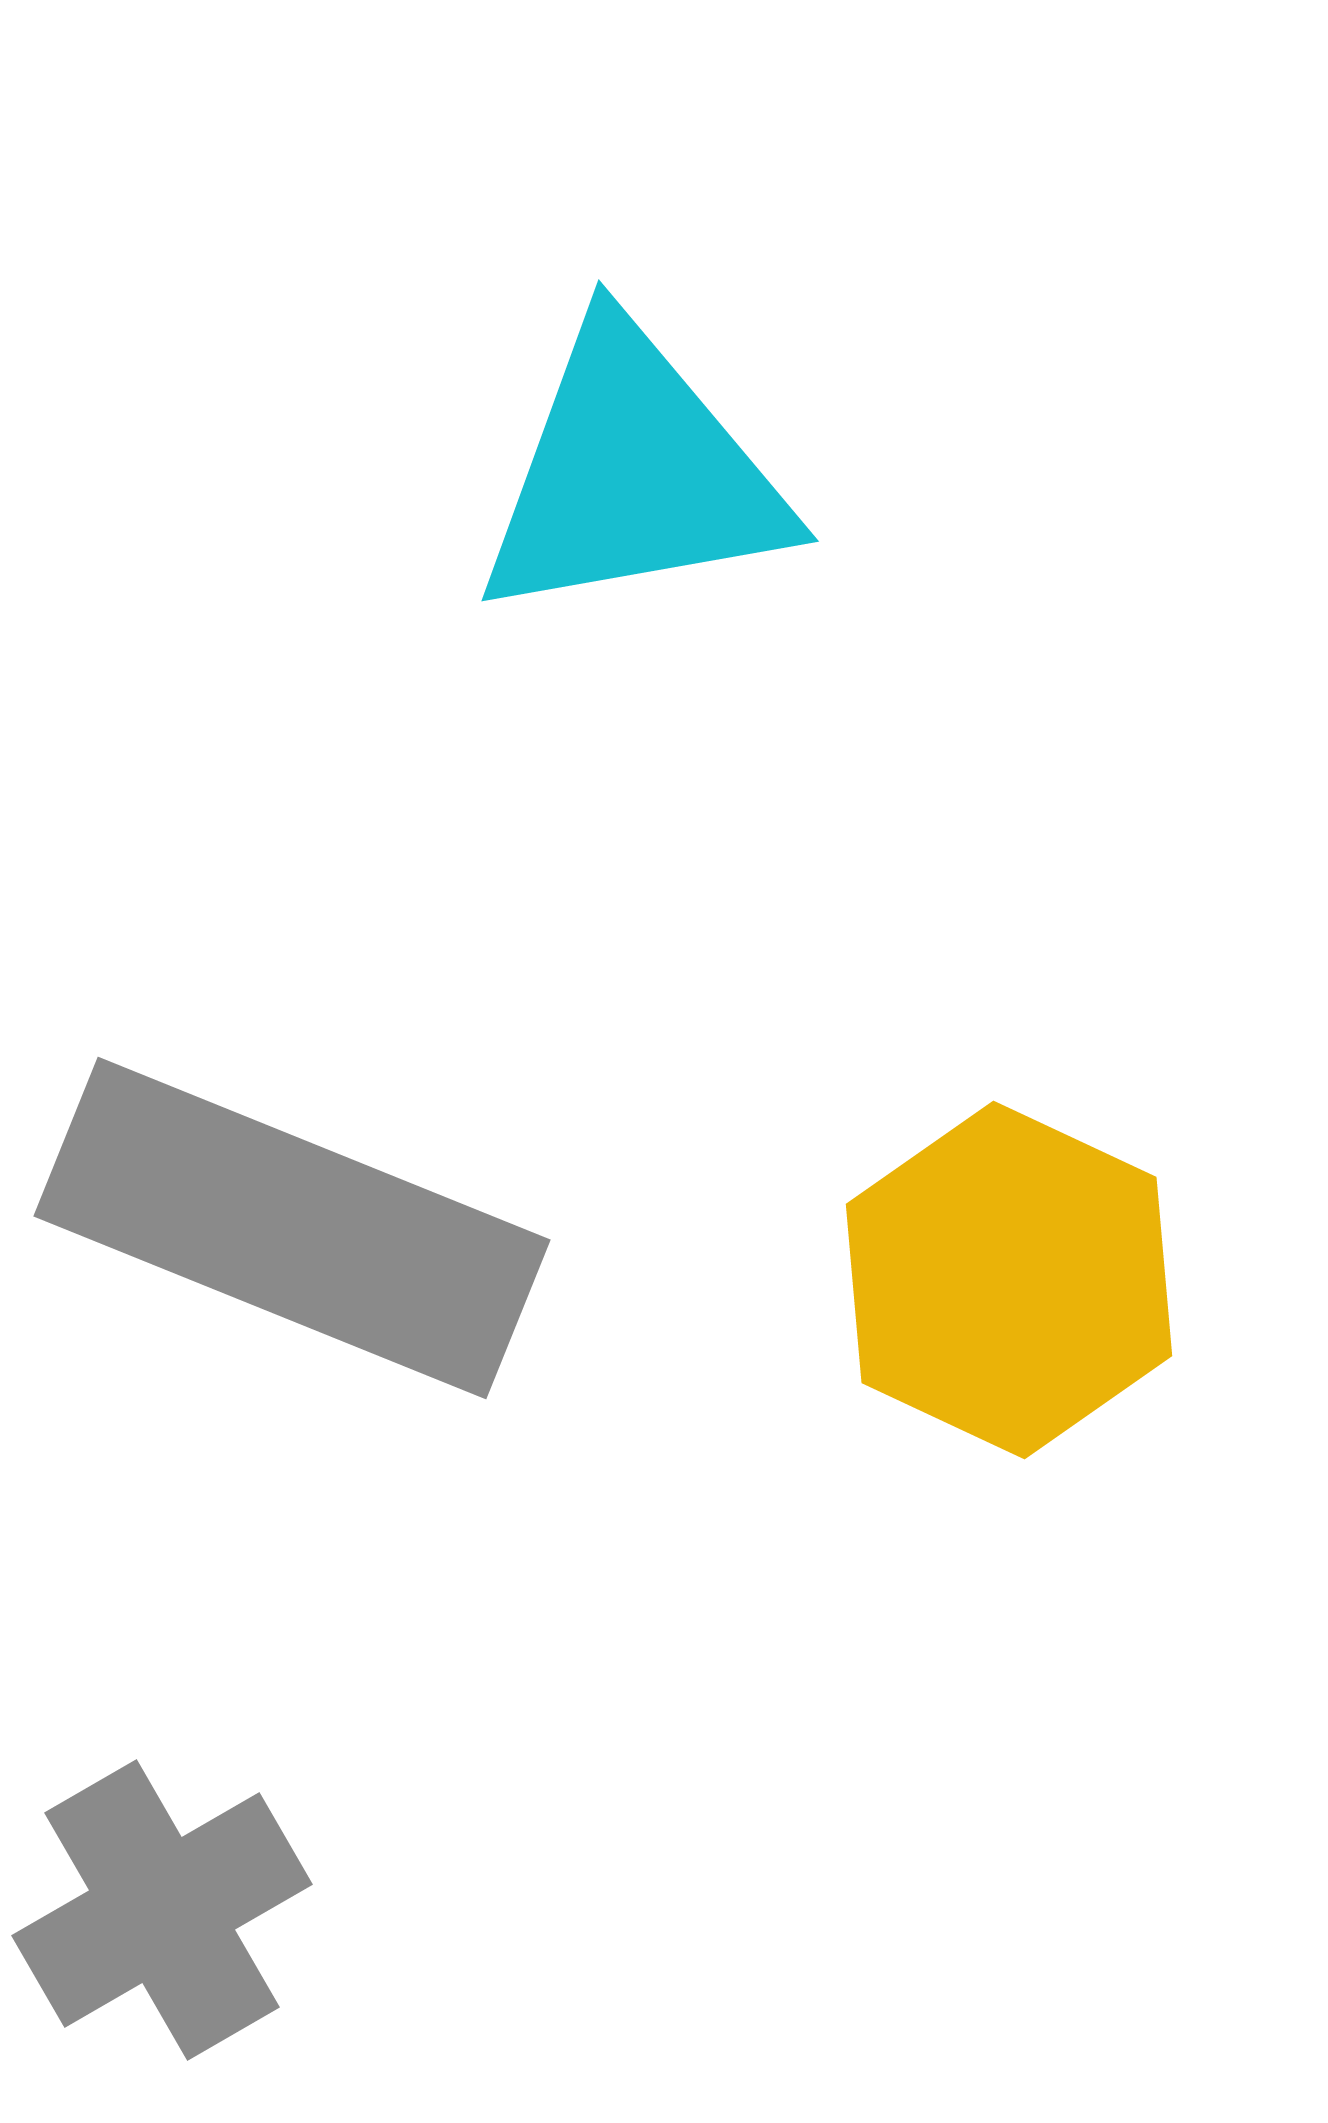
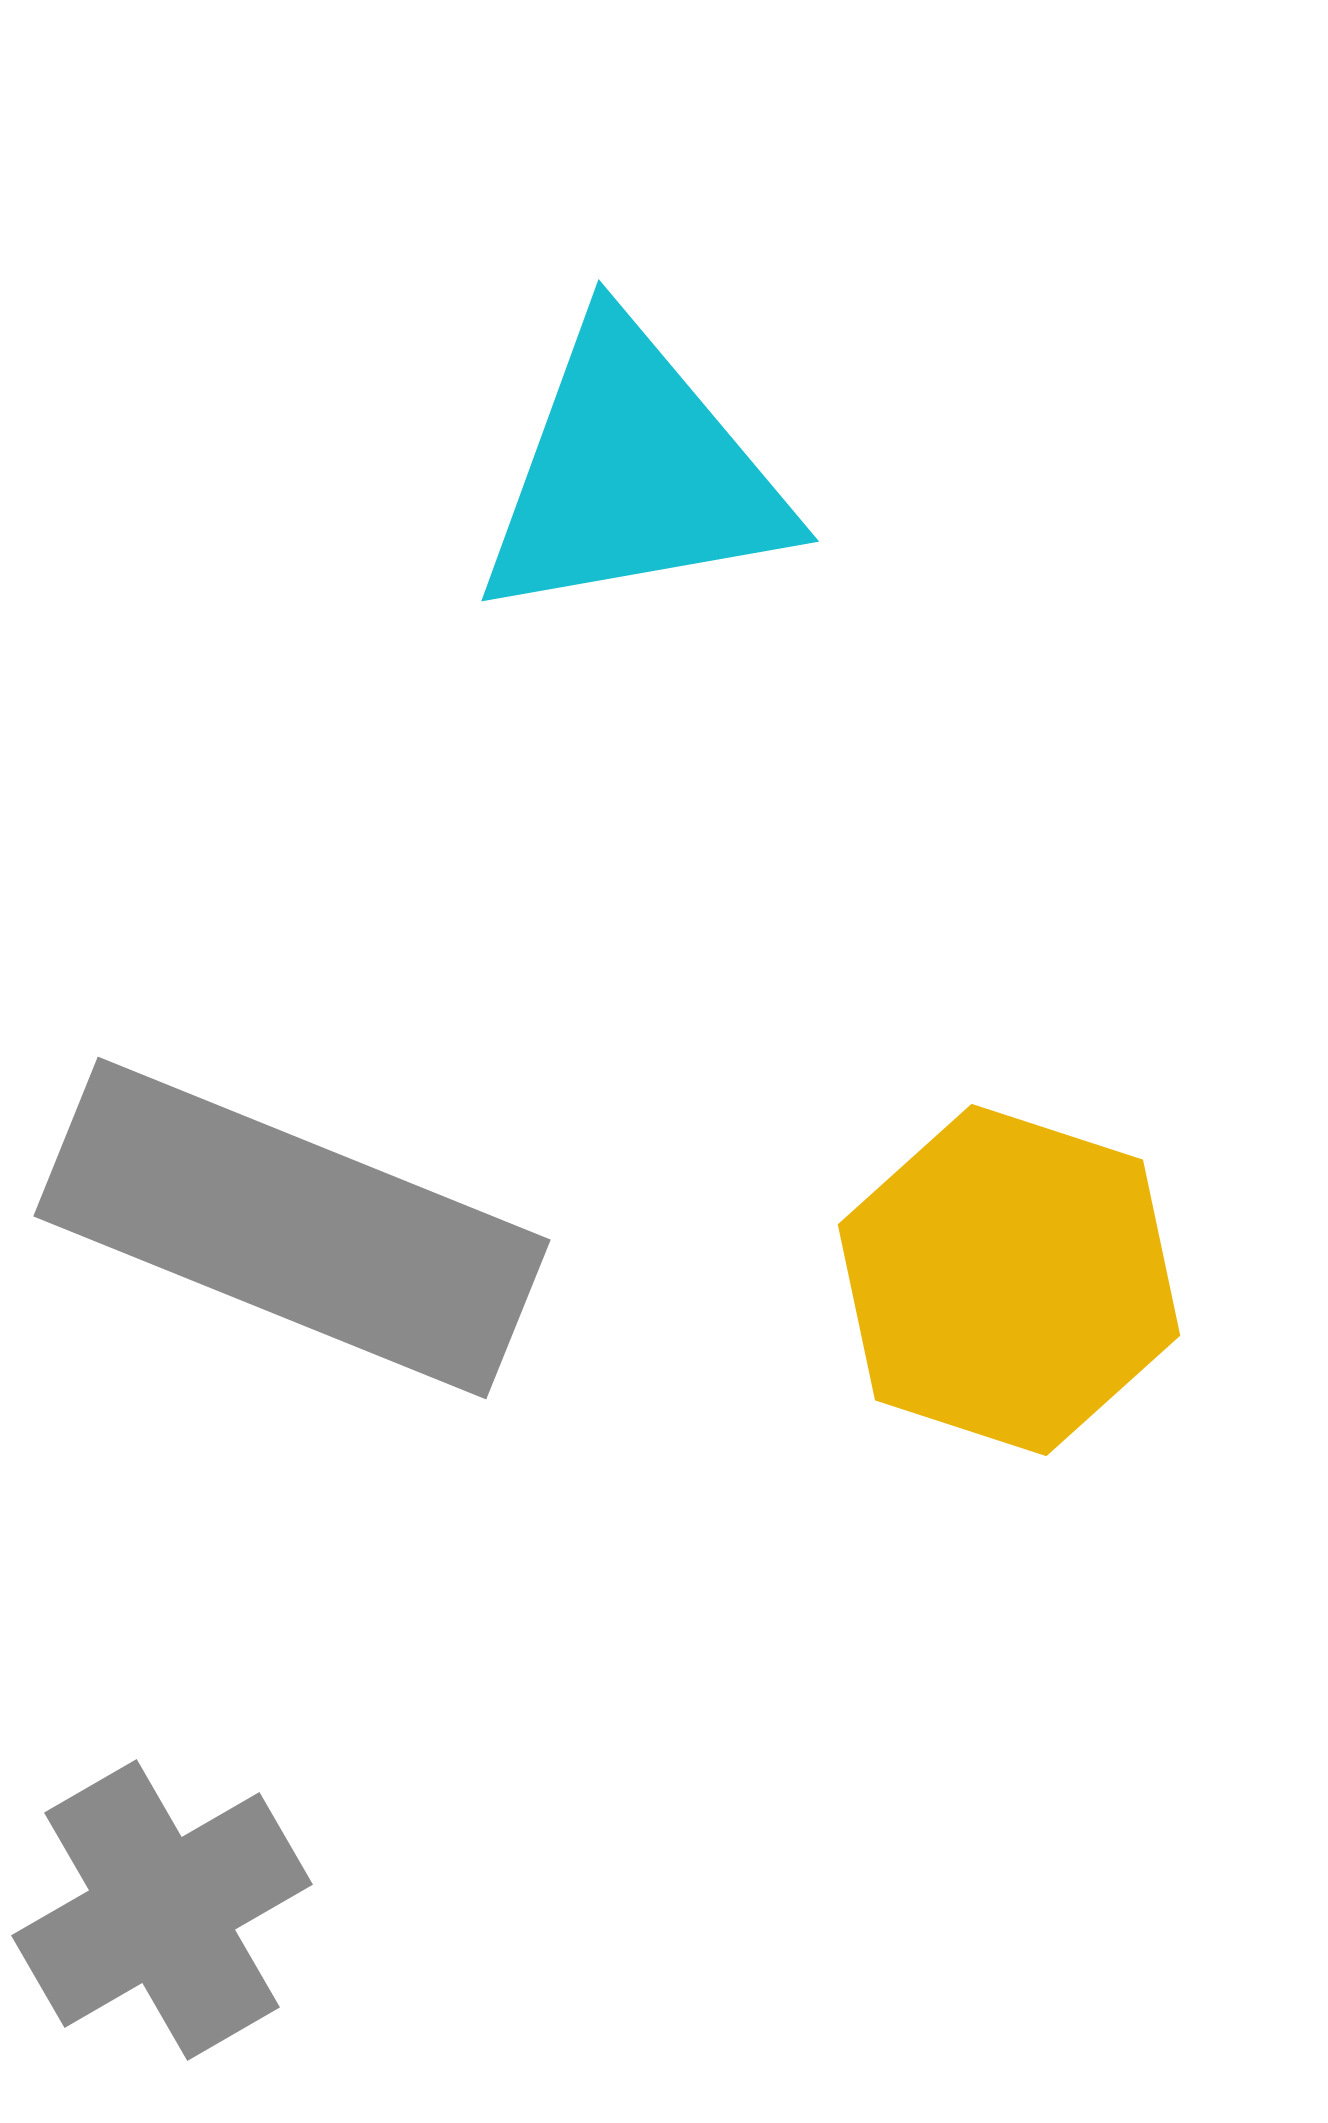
yellow hexagon: rotated 7 degrees counterclockwise
